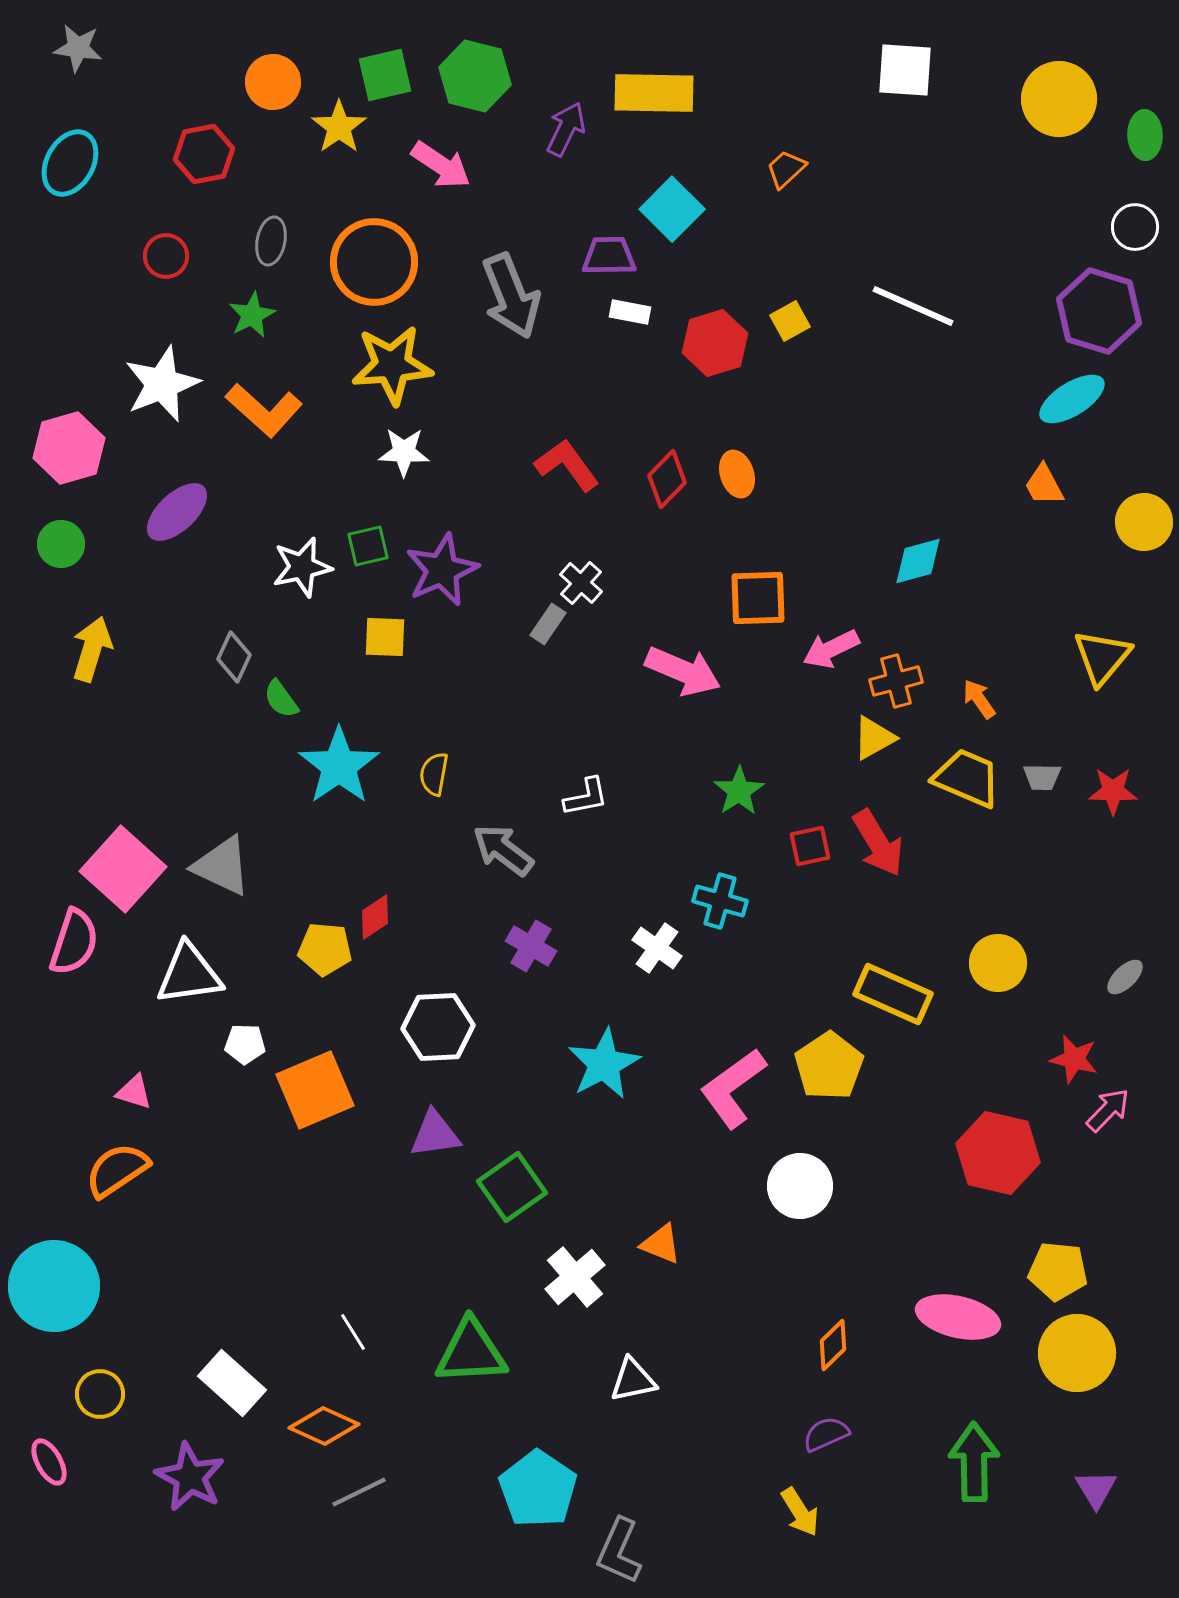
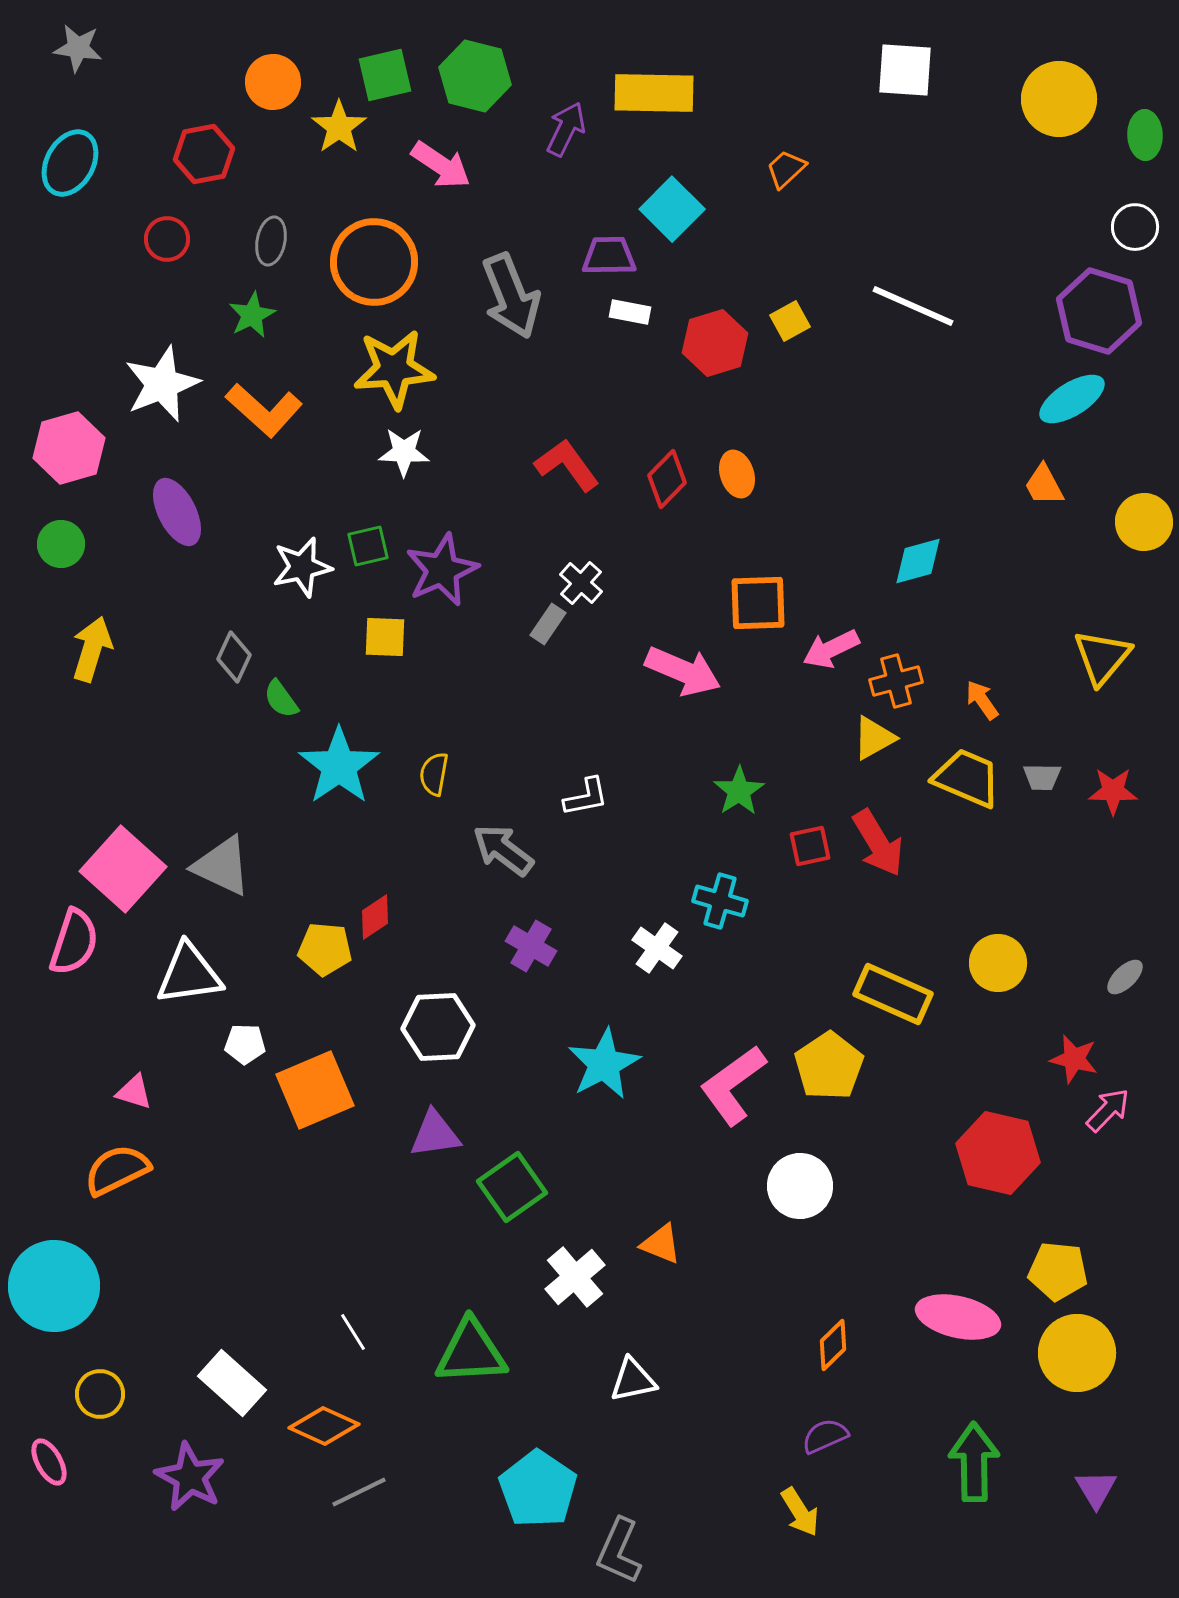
red circle at (166, 256): moved 1 px right, 17 px up
yellow star at (392, 365): moved 2 px right, 4 px down
purple ellipse at (177, 512): rotated 74 degrees counterclockwise
orange square at (758, 598): moved 5 px down
orange arrow at (979, 699): moved 3 px right, 1 px down
pink L-shape at (733, 1088): moved 3 px up
orange semicircle at (117, 1170): rotated 8 degrees clockwise
purple semicircle at (826, 1434): moved 1 px left, 2 px down
